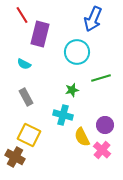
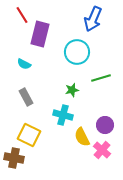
brown cross: moved 1 px left, 1 px down; rotated 18 degrees counterclockwise
